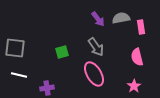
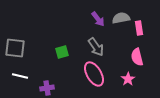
pink rectangle: moved 2 px left, 1 px down
white line: moved 1 px right, 1 px down
pink star: moved 6 px left, 7 px up
